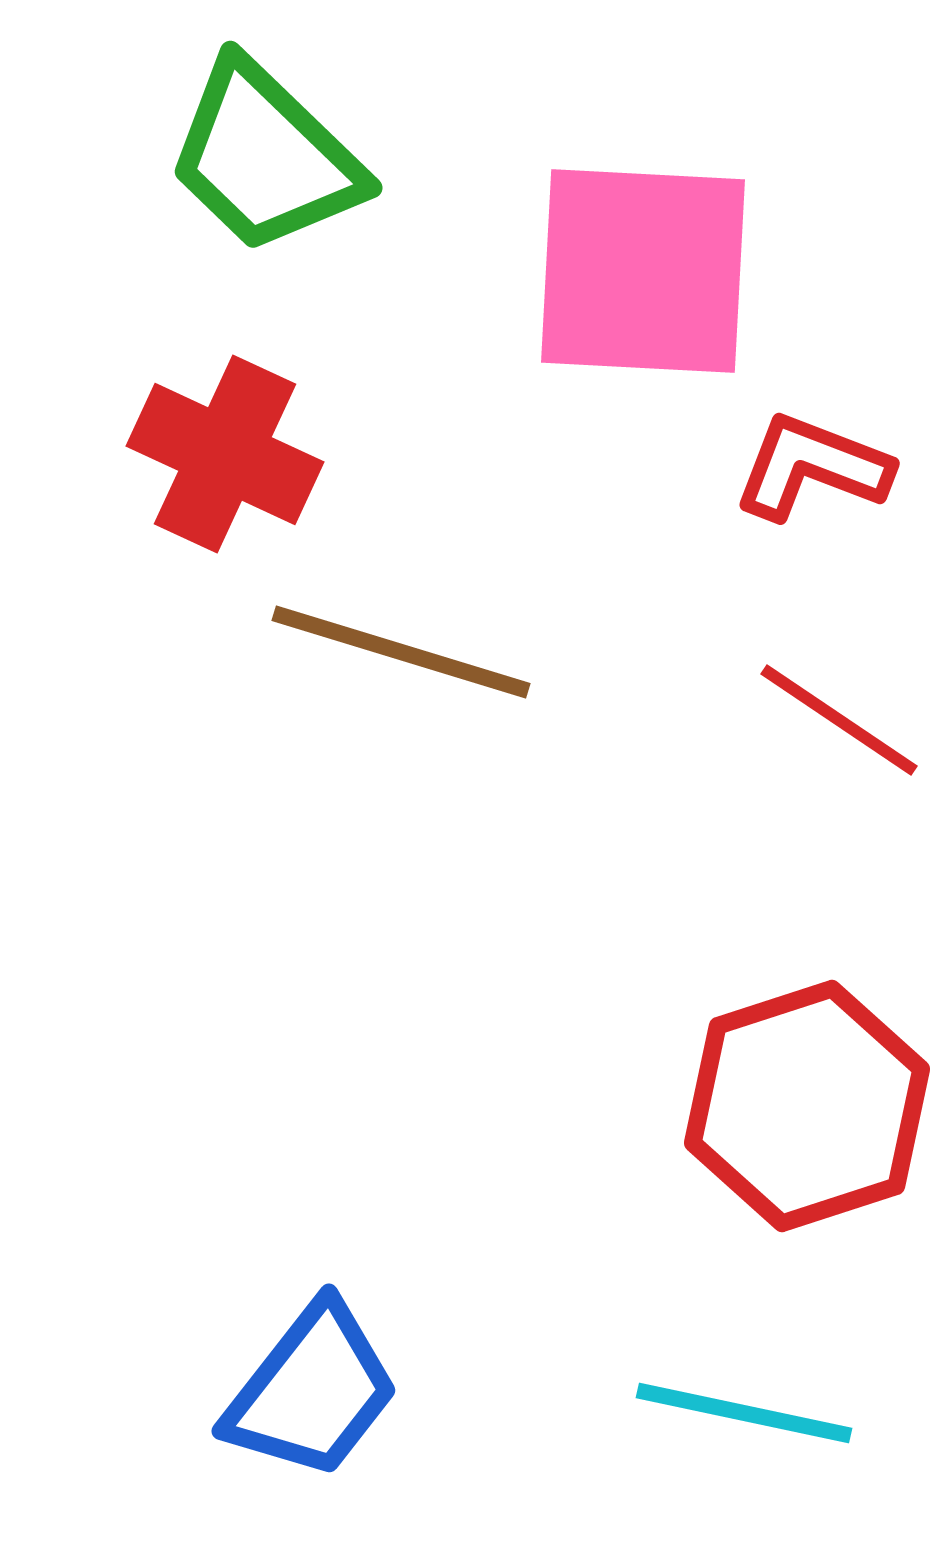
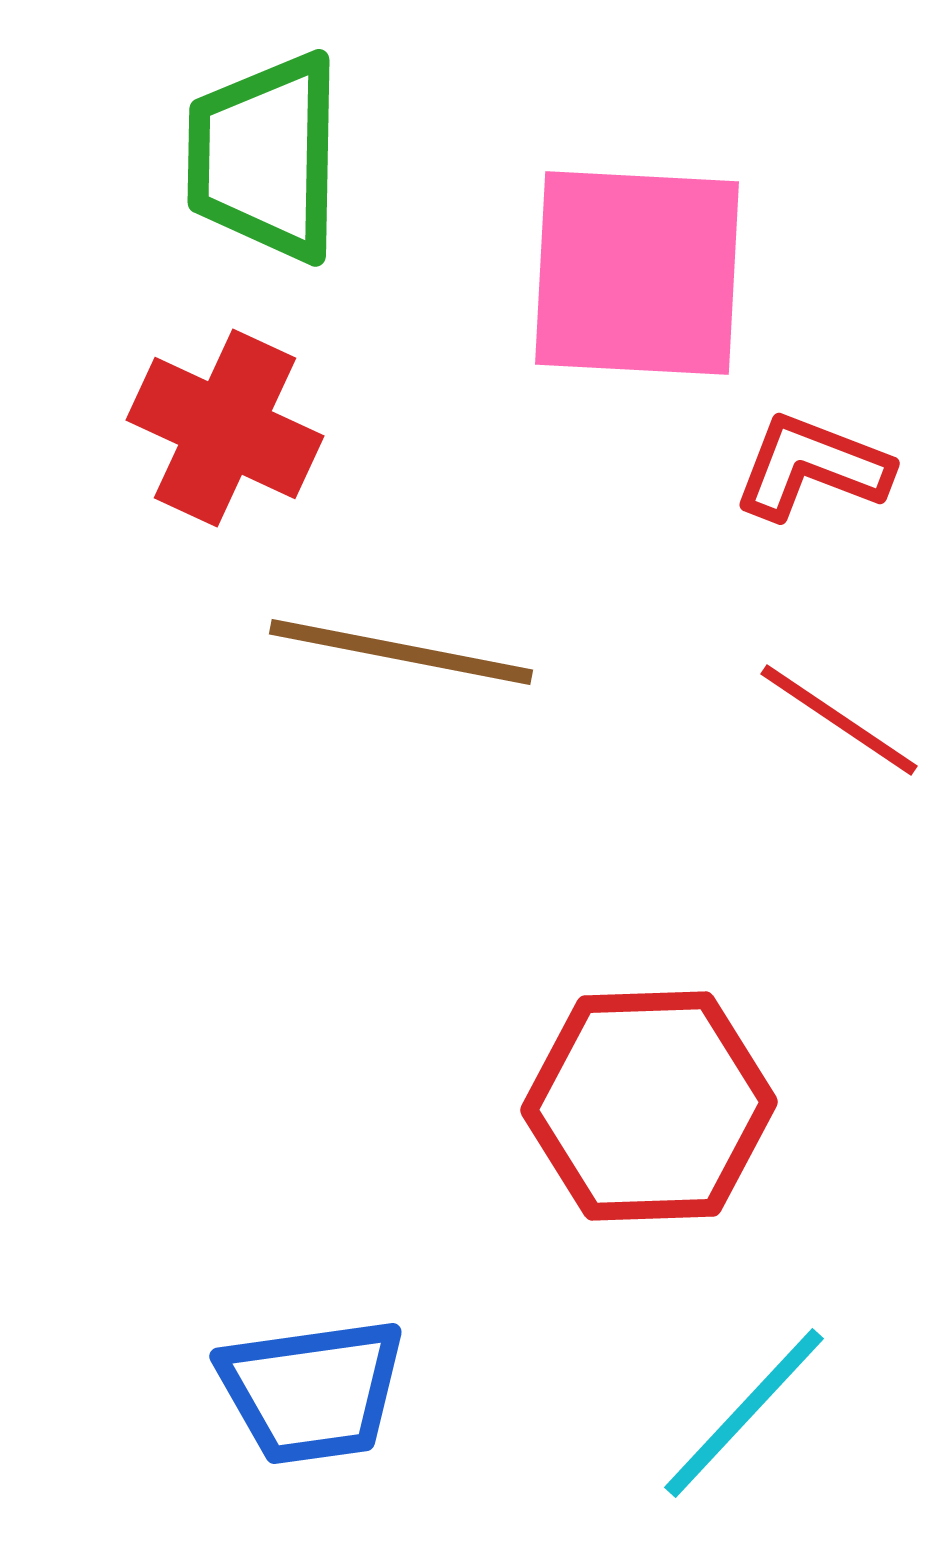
green trapezoid: rotated 47 degrees clockwise
pink square: moved 6 px left, 2 px down
red cross: moved 26 px up
brown line: rotated 6 degrees counterclockwise
red hexagon: moved 158 px left; rotated 16 degrees clockwise
blue trapezoid: rotated 44 degrees clockwise
cyan line: rotated 59 degrees counterclockwise
